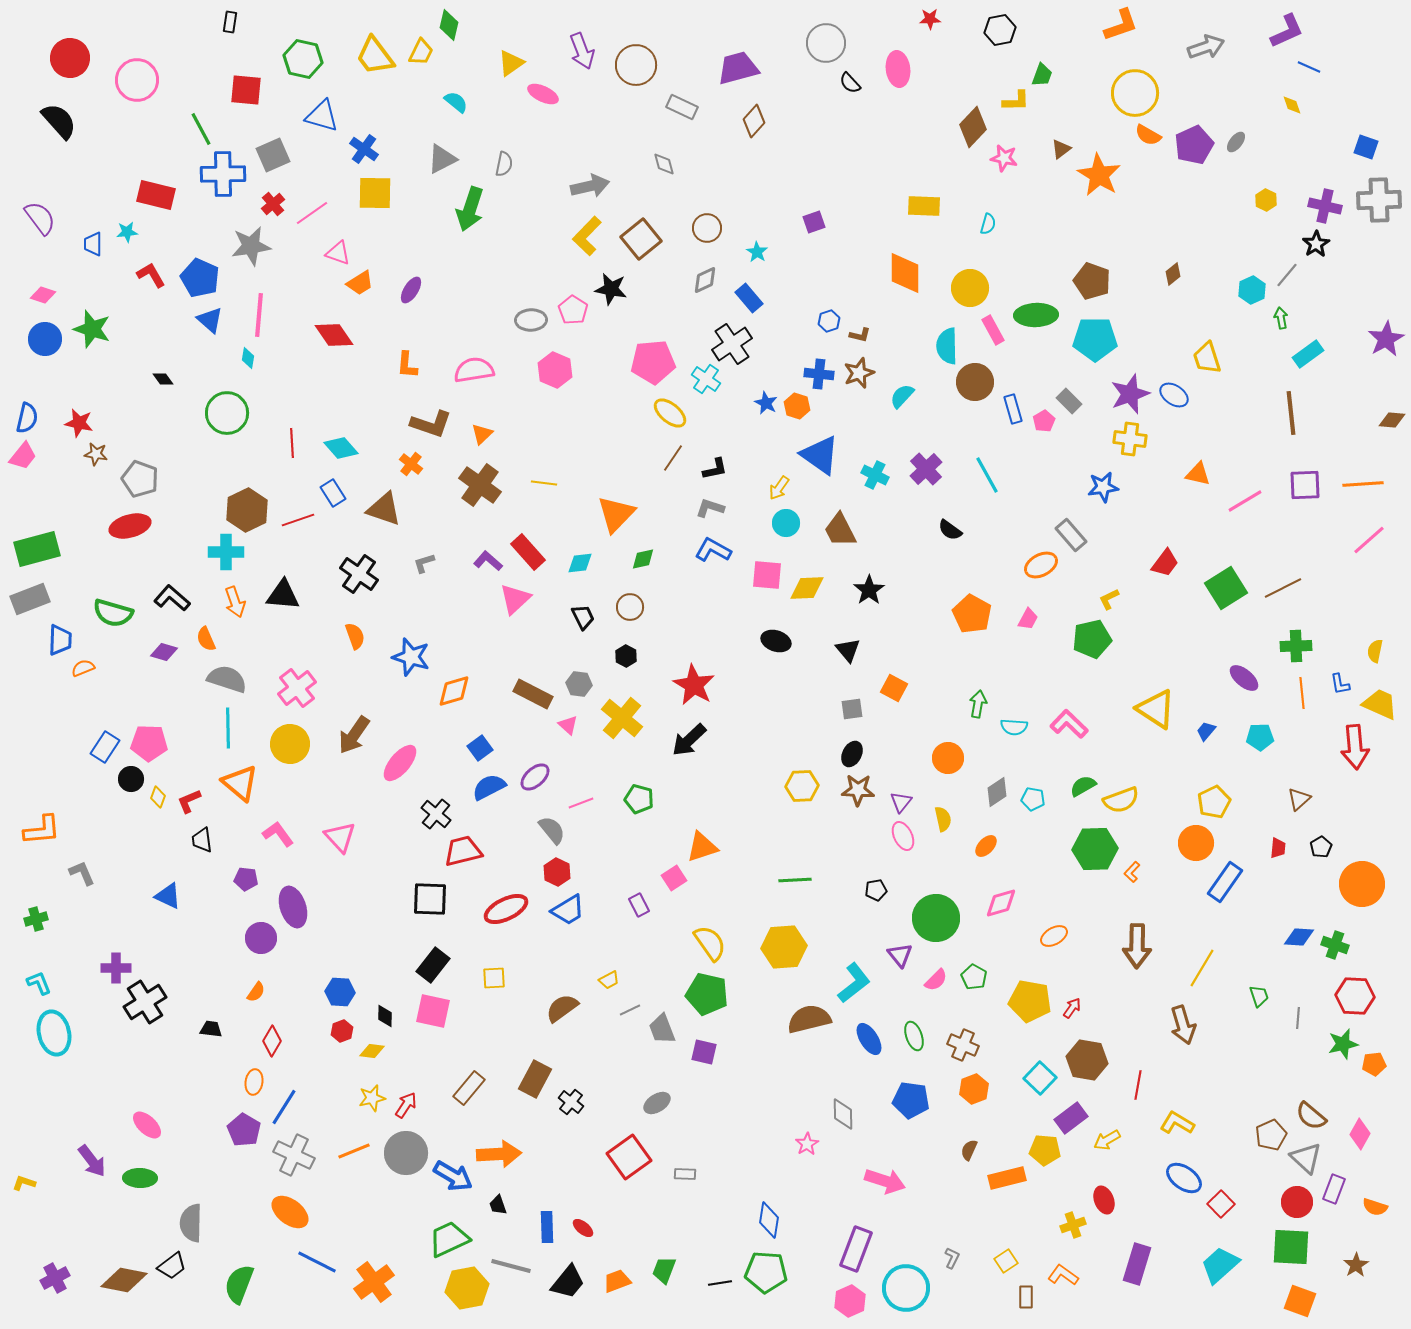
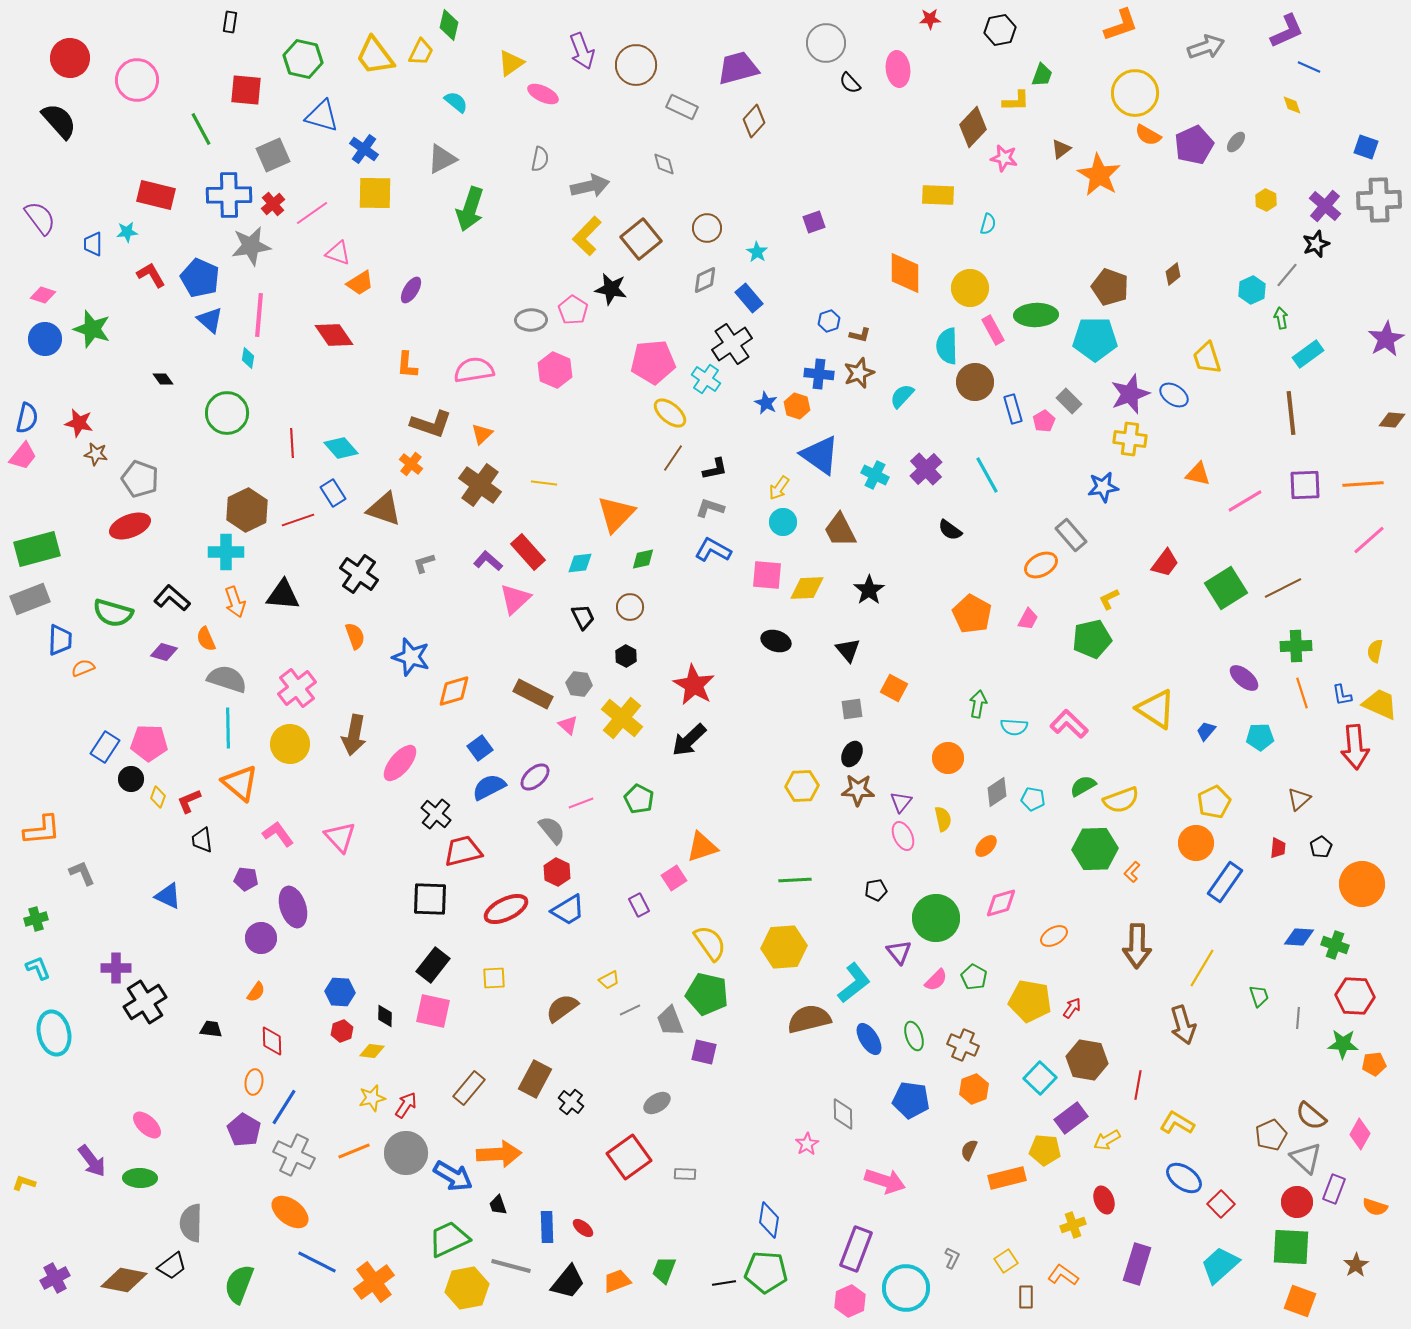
gray semicircle at (504, 164): moved 36 px right, 5 px up
blue cross at (223, 174): moved 6 px right, 21 px down
yellow rectangle at (924, 206): moved 14 px right, 11 px up
purple cross at (1325, 206): rotated 28 degrees clockwise
black star at (1316, 244): rotated 12 degrees clockwise
brown pentagon at (1092, 281): moved 18 px right, 6 px down
cyan circle at (786, 523): moved 3 px left, 1 px up
red ellipse at (130, 526): rotated 6 degrees counterclockwise
blue L-shape at (1340, 684): moved 2 px right, 11 px down
orange line at (1302, 693): rotated 12 degrees counterclockwise
brown arrow at (354, 735): rotated 24 degrees counterclockwise
green pentagon at (639, 799): rotated 12 degrees clockwise
purple triangle at (900, 955): moved 1 px left, 3 px up
cyan L-shape at (39, 983): moved 1 px left, 15 px up
gray trapezoid at (662, 1029): moved 8 px right, 8 px up
red diamond at (272, 1041): rotated 32 degrees counterclockwise
green star at (1343, 1044): rotated 16 degrees clockwise
black line at (720, 1283): moved 4 px right
